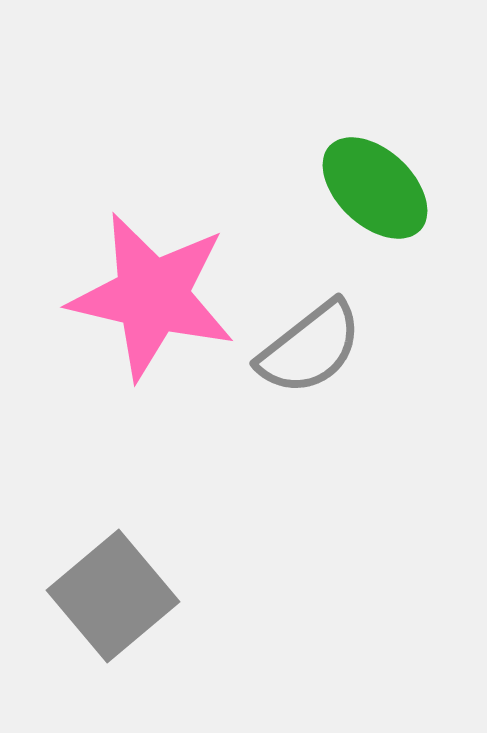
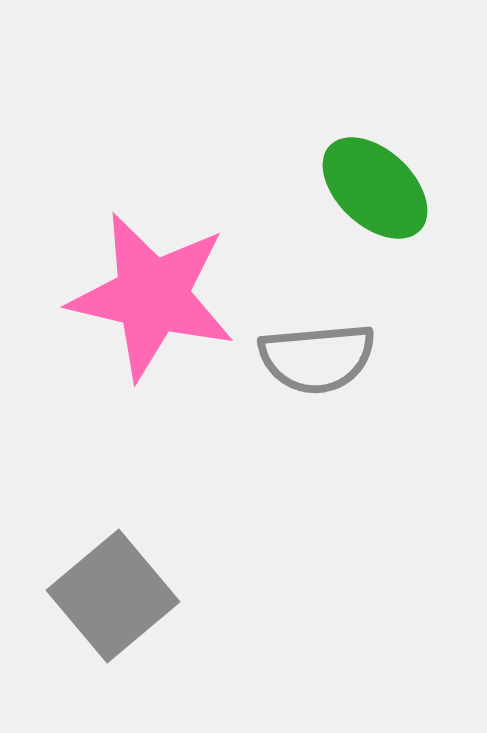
gray semicircle: moved 7 px right, 10 px down; rotated 33 degrees clockwise
